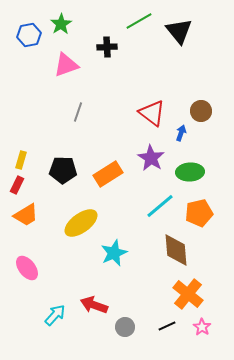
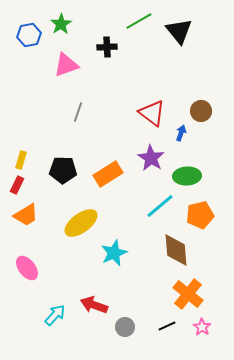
green ellipse: moved 3 px left, 4 px down
orange pentagon: moved 1 px right, 2 px down
